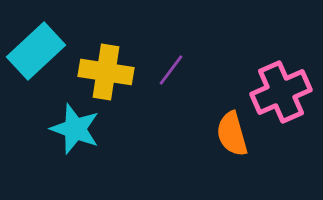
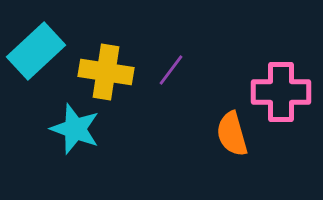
pink cross: rotated 24 degrees clockwise
